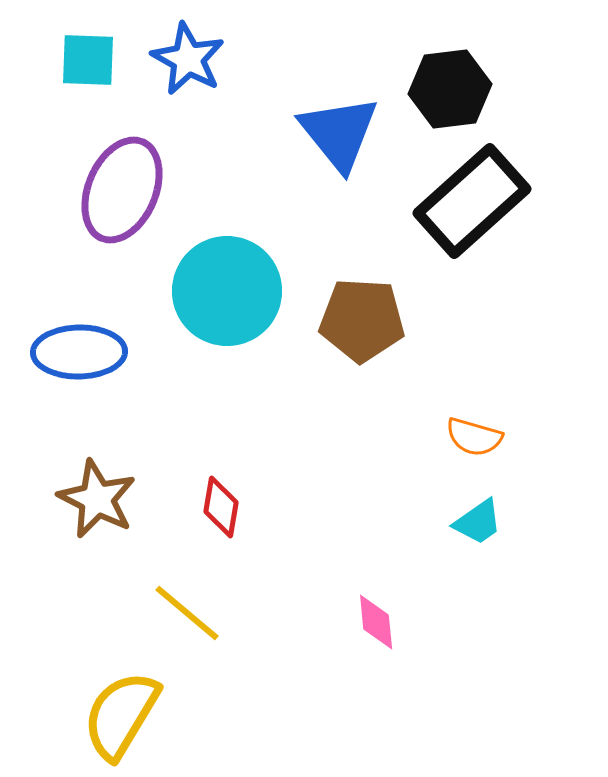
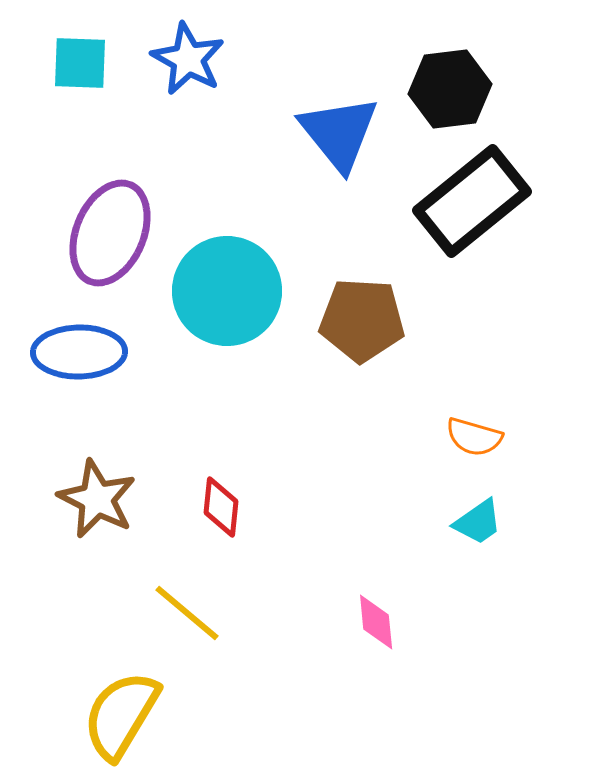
cyan square: moved 8 px left, 3 px down
purple ellipse: moved 12 px left, 43 px down
black rectangle: rotated 3 degrees clockwise
red diamond: rotated 4 degrees counterclockwise
